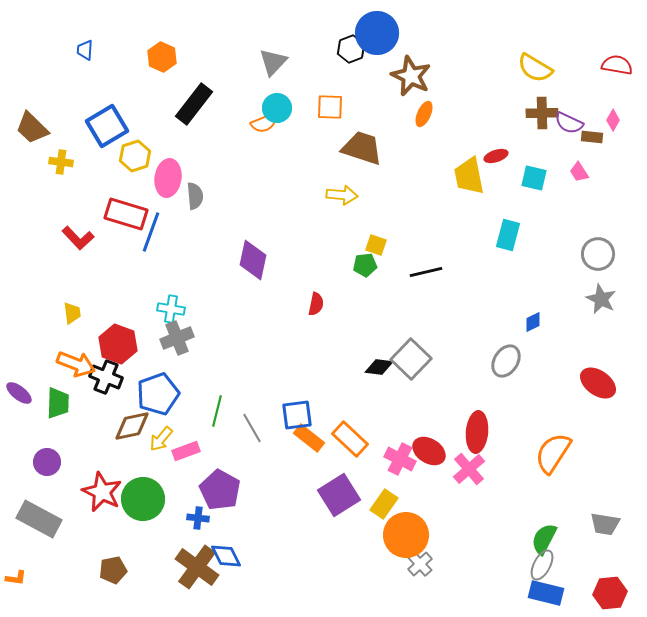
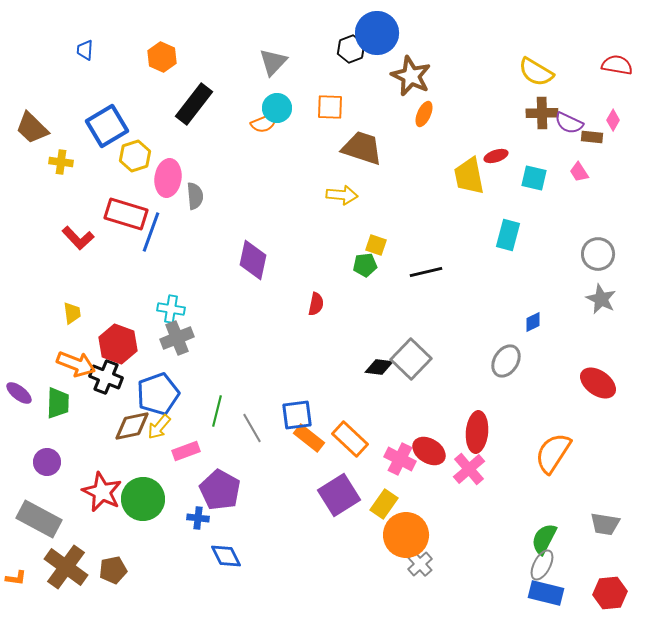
yellow semicircle at (535, 68): moved 1 px right, 4 px down
yellow arrow at (161, 439): moved 2 px left, 12 px up
brown cross at (197, 567): moved 131 px left
